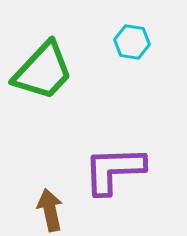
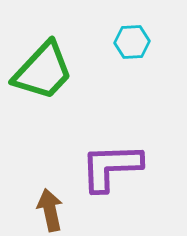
cyan hexagon: rotated 12 degrees counterclockwise
purple L-shape: moved 3 px left, 3 px up
